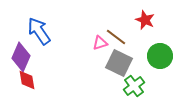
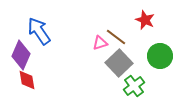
purple diamond: moved 2 px up
gray square: rotated 20 degrees clockwise
